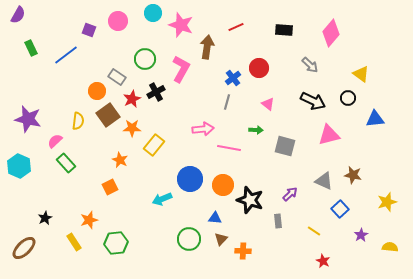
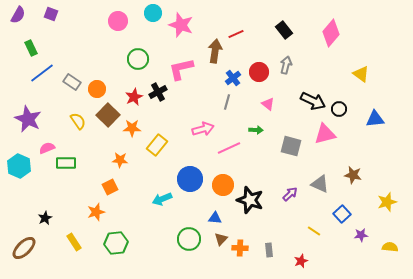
red line at (236, 27): moved 7 px down
purple square at (89, 30): moved 38 px left, 16 px up
black rectangle at (284, 30): rotated 48 degrees clockwise
brown arrow at (207, 47): moved 8 px right, 4 px down
blue line at (66, 55): moved 24 px left, 18 px down
green circle at (145, 59): moved 7 px left
gray arrow at (310, 65): moved 24 px left; rotated 120 degrees counterclockwise
red circle at (259, 68): moved 4 px down
pink L-shape at (181, 69): rotated 132 degrees counterclockwise
gray rectangle at (117, 77): moved 45 px left, 5 px down
orange circle at (97, 91): moved 2 px up
black cross at (156, 92): moved 2 px right
black circle at (348, 98): moved 9 px left, 11 px down
red star at (132, 99): moved 2 px right, 2 px up
brown square at (108, 115): rotated 10 degrees counterclockwise
purple star at (28, 119): rotated 12 degrees clockwise
yellow semicircle at (78, 121): rotated 42 degrees counterclockwise
pink arrow at (203, 129): rotated 10 degrees counterclockwise
pink triangle at (329, 135): moved 4 px left, 1 px up
pink semicircle at (55, 141): moved 8 px left, 7 px down; rotated 21 degrees clockwise
yellow rectangle at (154, 145): moved 3 px right
gray square at (285, 146): moved 6 px right
pink line at (229, 148): rotated 35 degrees counterclockwise
orange star at (120, 160): rotated 21 degrees counterclockwise
green rectangle at (66, 163): rotated 48 degrees counterclockwise
gray triangle at (324, 181): moved 4 px left, 3 px down
blue square at (340, 209): moved 2 px right, 5 px down
orange star at (89, 220): moved 7 px right, 8 px up
gray rectangle at (278, 221): moved 9 px left, 29 px down
purple star at (361, 235): rotated 24 degrees clockwise
orange cross at (243, 251): moved 3 px left, 3 px up
red star at (323, 261): moved 22 px left; rotated 24 degrees clockwise
